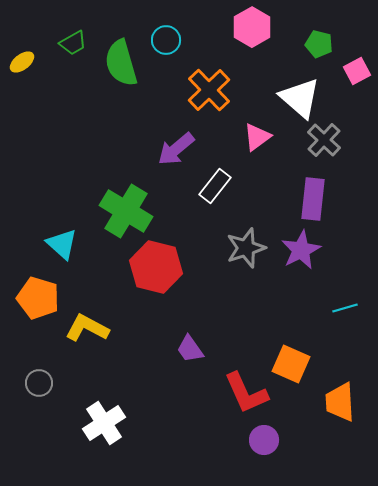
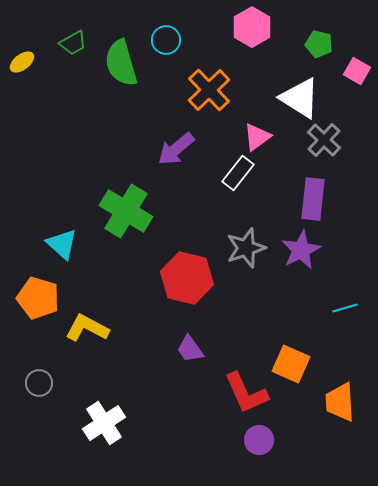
pink square: rotated 32 degrees counterclockwise
white triangle: rotated 9 degrees counterclockwise
white rectangle: moved 23 px right, 13 px up
red hexagon: moved 31 px right, 11 px down
purple circle: moved 5 px left
